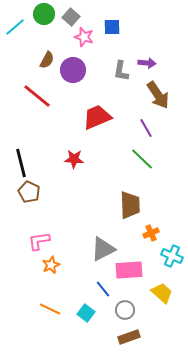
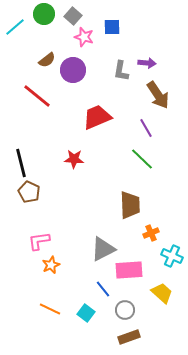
gray square: moved 2 px right, 1 px up
brown semicircle: rotated 24 degrees clockwise
